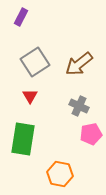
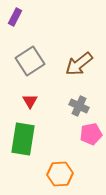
purple rectangle: moved 6 px left
gray square: moved 5 px left, 1 px up
red triangle: moved 5 px down
orange hexagon: rotated 15 degrees counterclockwise
